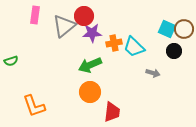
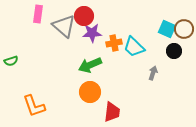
pink rectangle: moved 3 px right, 1 px up
gray triangle: rotated 40 degrees counterclockwise
gray arrow: rotated 88 degrees counterclockwise
